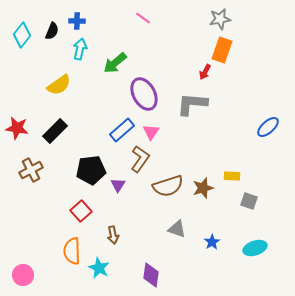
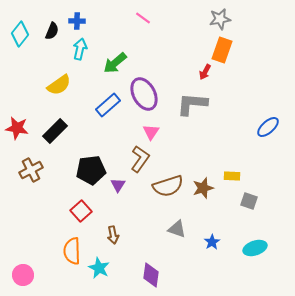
cyan diamond: moved 2 px left, 1 px up
blue rectangle: moved 14 px left, 25 px up
